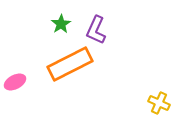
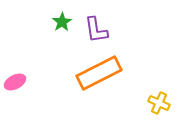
green star: moved 1 px right, 2 px up
purple L-shape: rotated 32 degrees counterclockwise
orange rectangle: moved 29 px right, 9 px down
